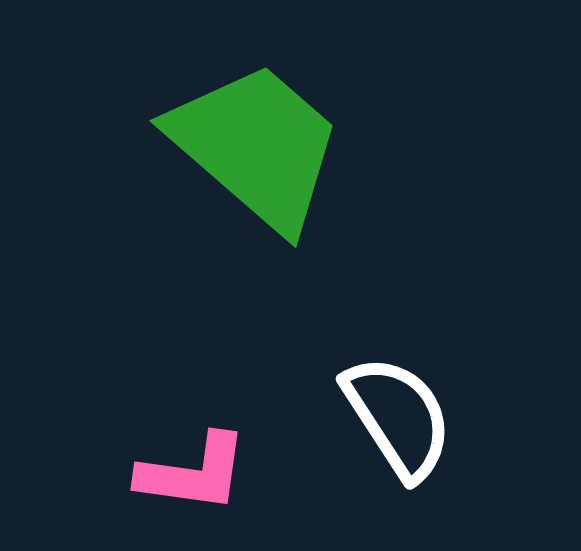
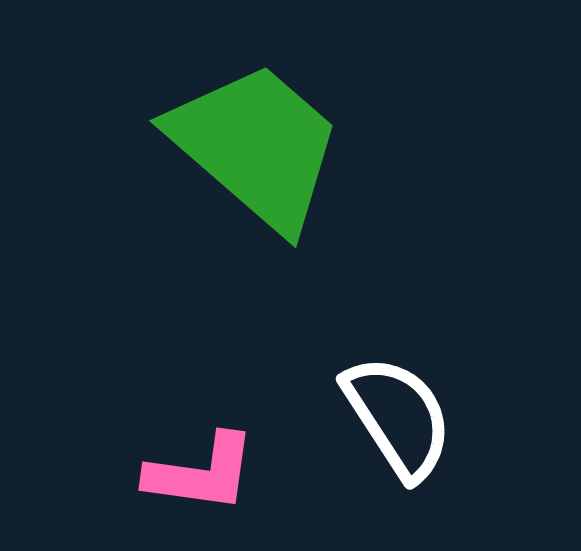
pink L-shape: moved 8 px right
